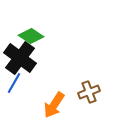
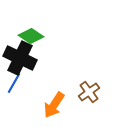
black cross: rotated 12 degrees counterclockwise
brown cross: rotated 15 degrees counterclockwise
